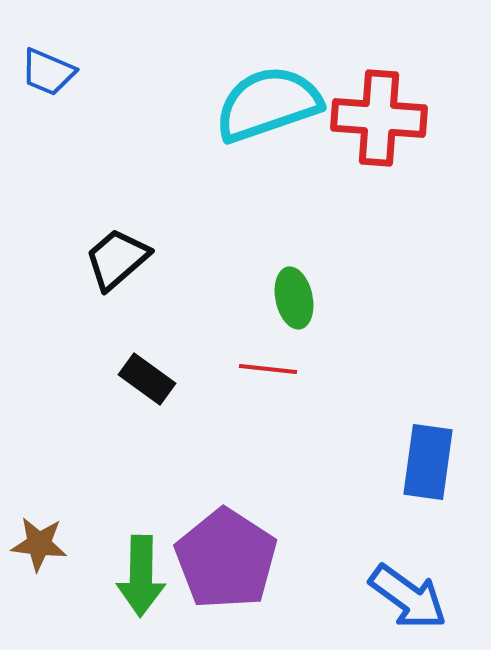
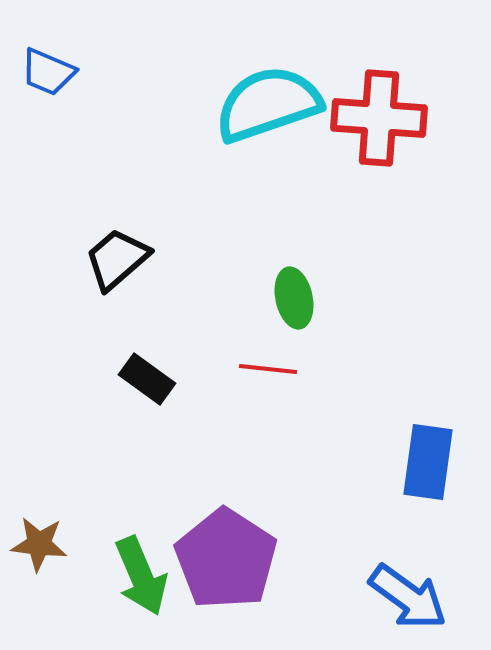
green arrow: rotated 24 degrees counterclockwise
